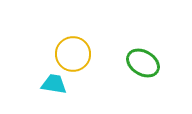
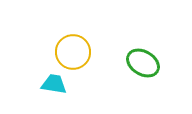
yellow circle: moved 2 px up
